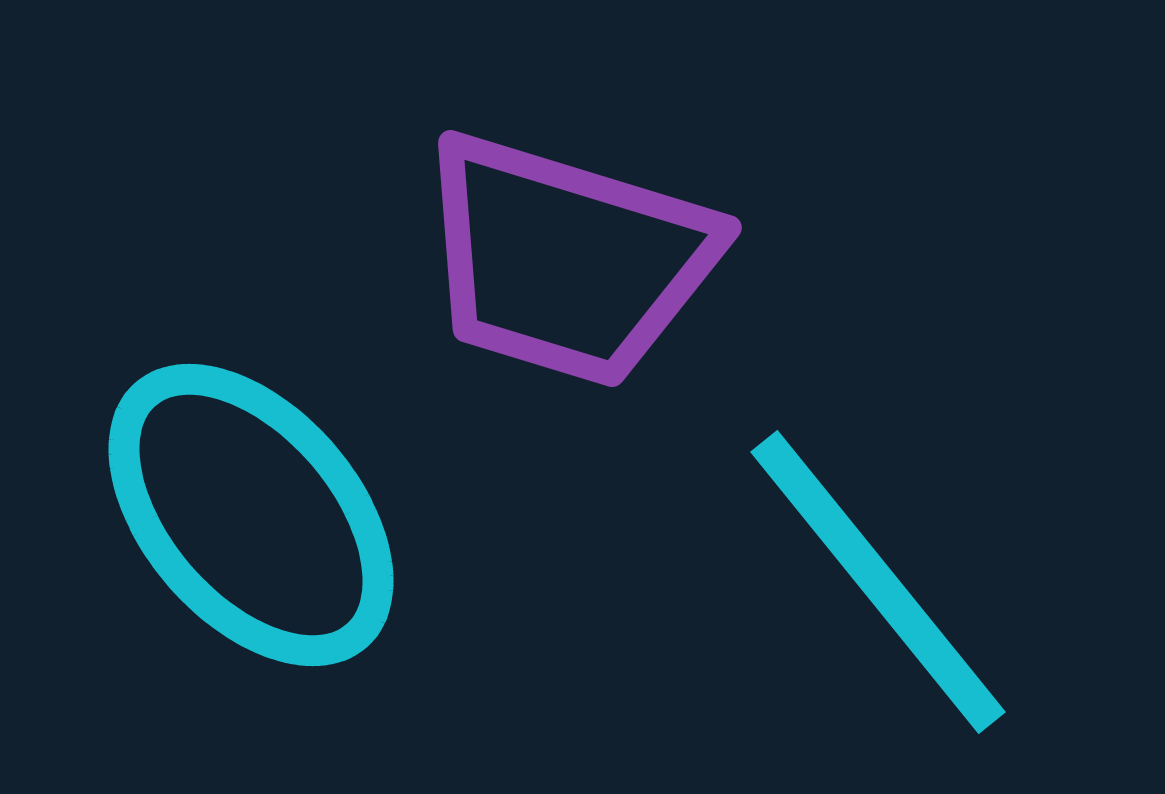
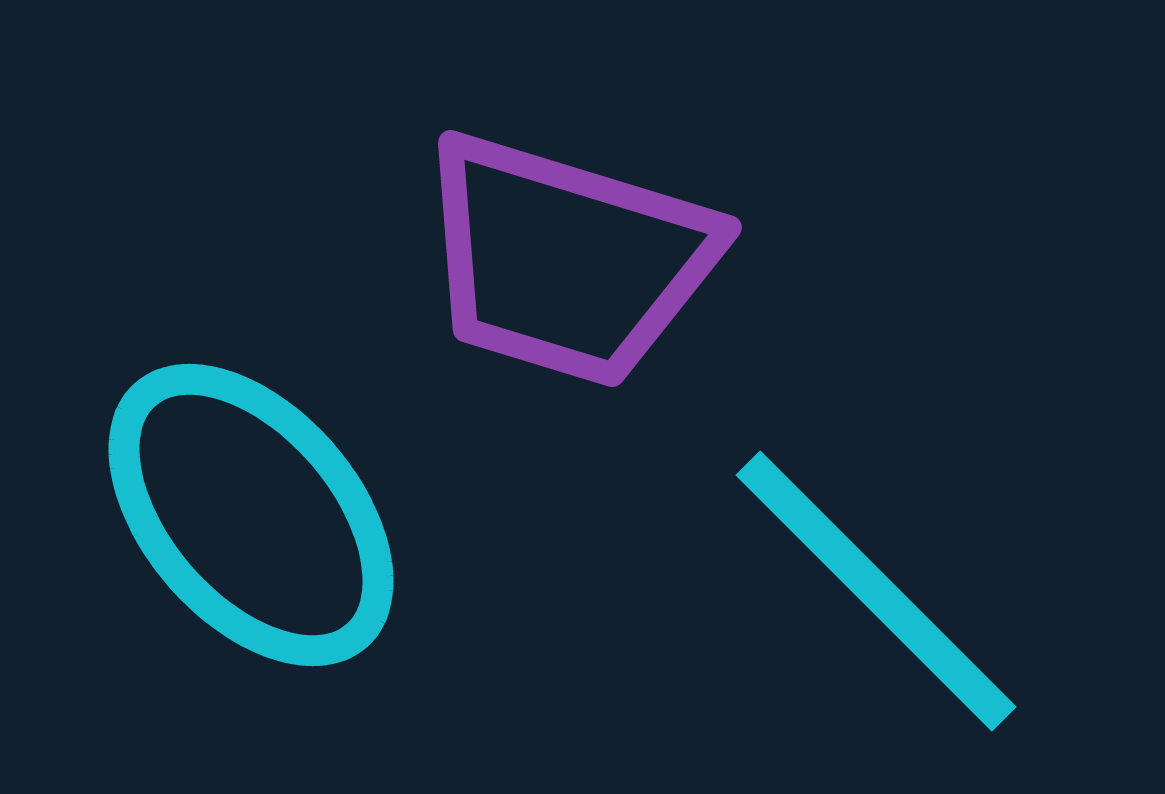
cyan line: moved 2 px left, 9 px down; rotated 6 degrees counterclockwise
